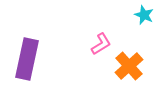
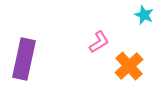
pink L-shape: moved 2 px left, 2 px up
purple rectangle: moved 3 px left
